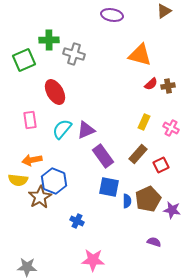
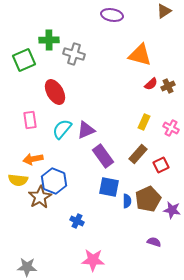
brown cross: rotated 16 degrees counterclockwise
orange arrow: moved 1 px right, 1 px up
